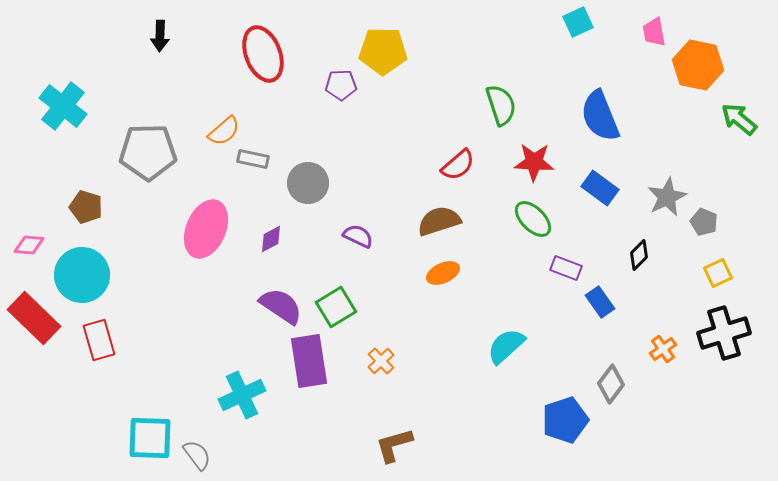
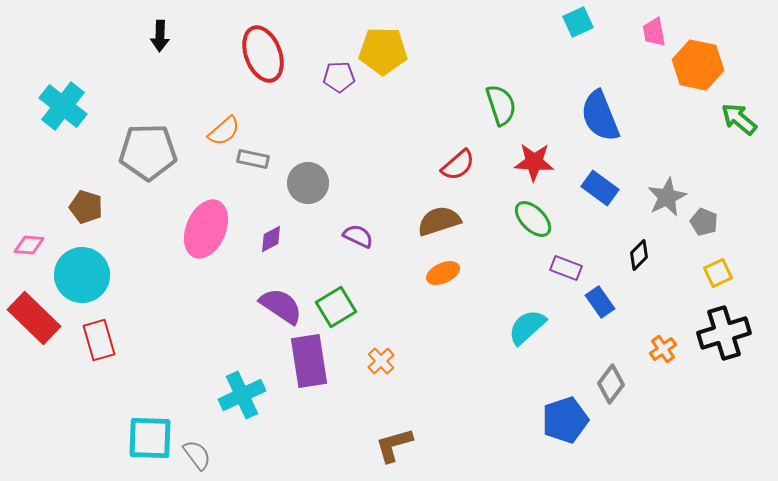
purple pentagon at (341, 85): moved 2 px left, 8 px up
cyan semicircle at (506, 346): moved 21 px right, 19 px up
